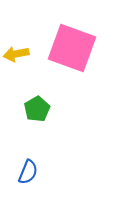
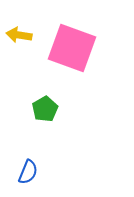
yellow arrow: moved 3 px right, 19 px up; rotated 20 degrees clockwise
green pentagon: moved 8 px right
